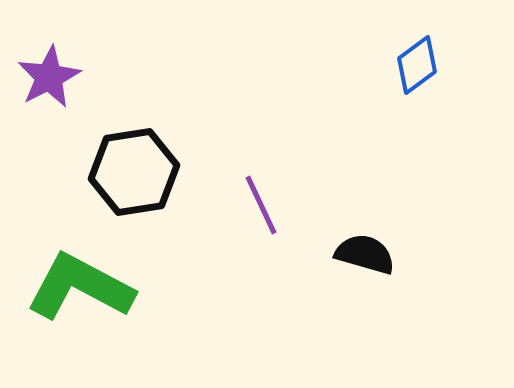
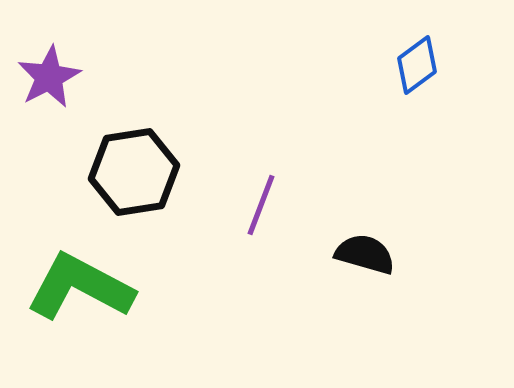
purple line: rotated 46 degrees clockwise
